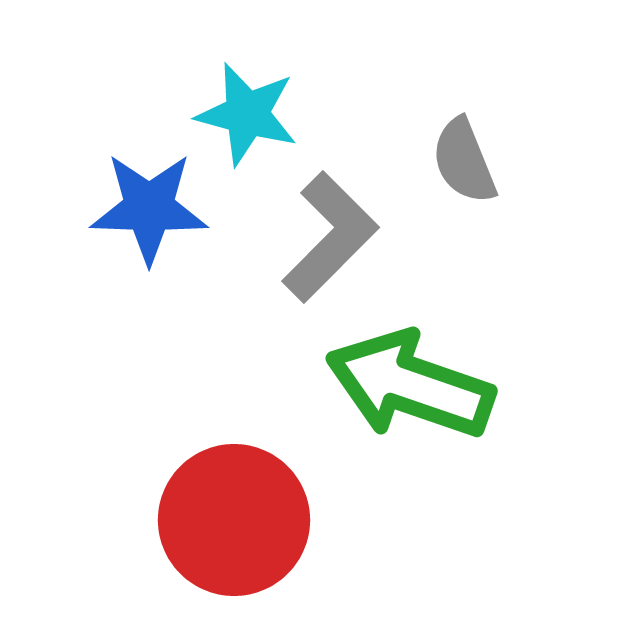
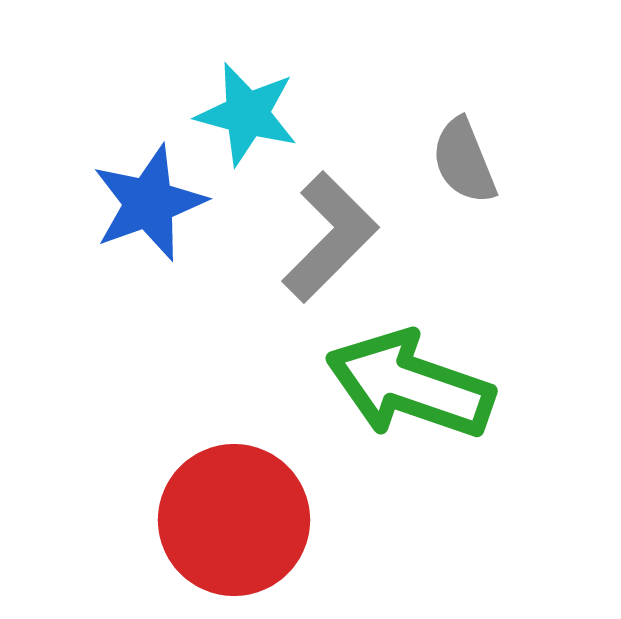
blue star: moved 5 px up; rotated 22 degrees counterclockwise
